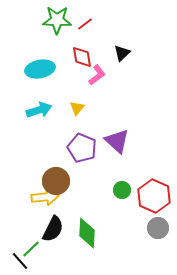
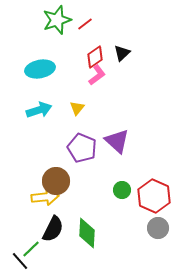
green star: rotated 20 degrees counterclockwise
red diamond: moved 13 px right; rotated 65 degrees clockwise
